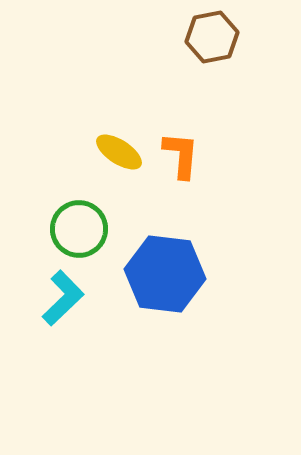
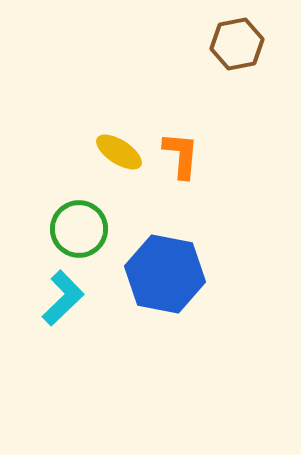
brown hexagon: moved 25 px right, 7 px down
blue hexagon: rotated 4 degrees clockwise
